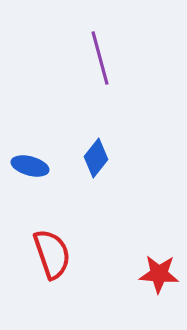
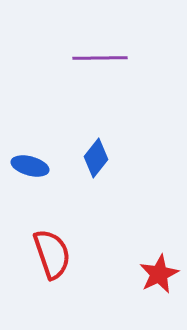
purple line: rotated 76 degrees counterclockwise
red star: rotated 30 degrees counterclockwise
